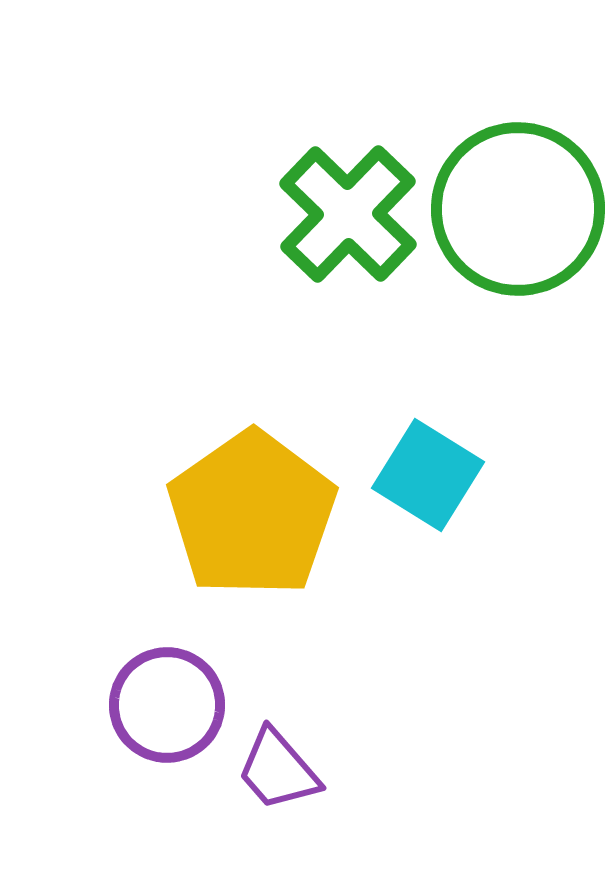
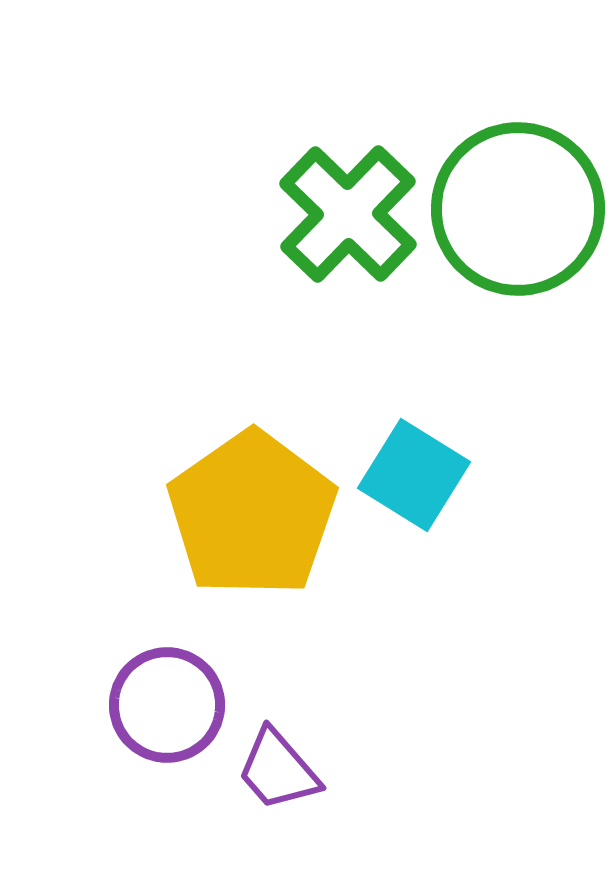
cyan square: moved 14 px left
